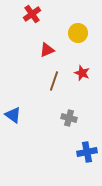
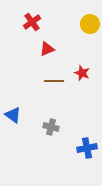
red cross: moved 8 px down
yellow circle: moved 12 px right, 9 px up
red triangle: moved 1 px up
brown line: rotated 72 degrees clockwise
gray cross: moved 18 px left, 9 px down
blue cross: moved 4 px up
